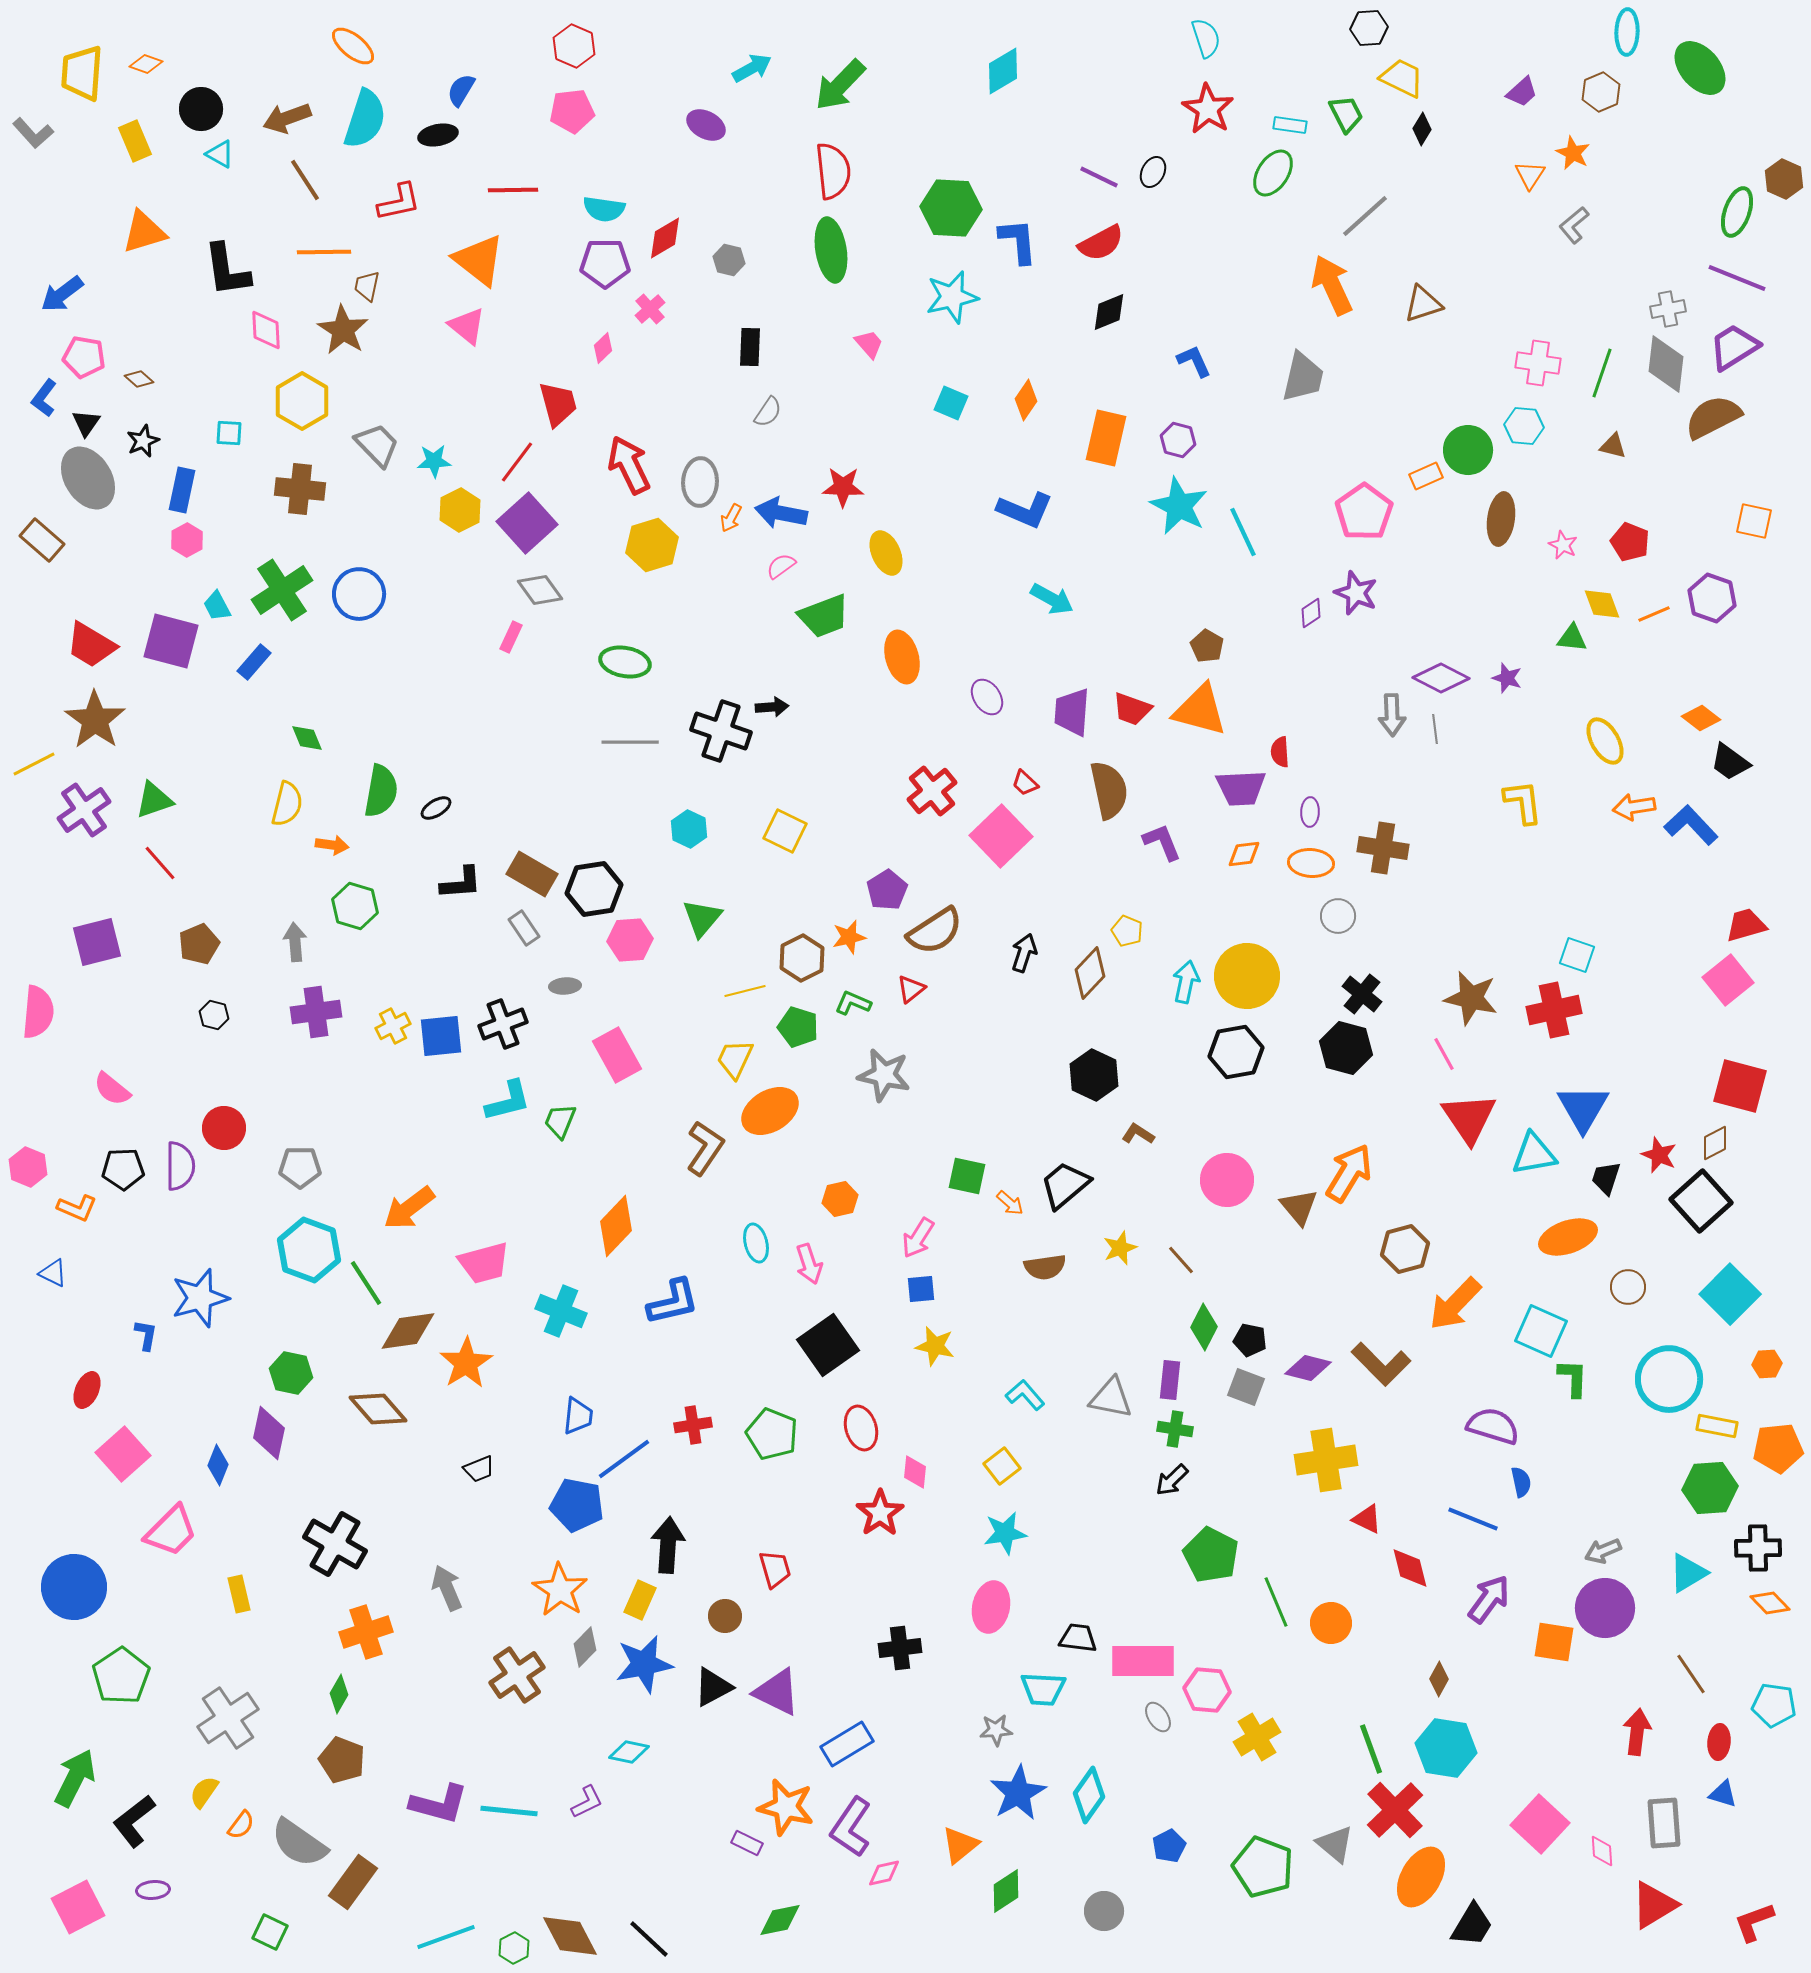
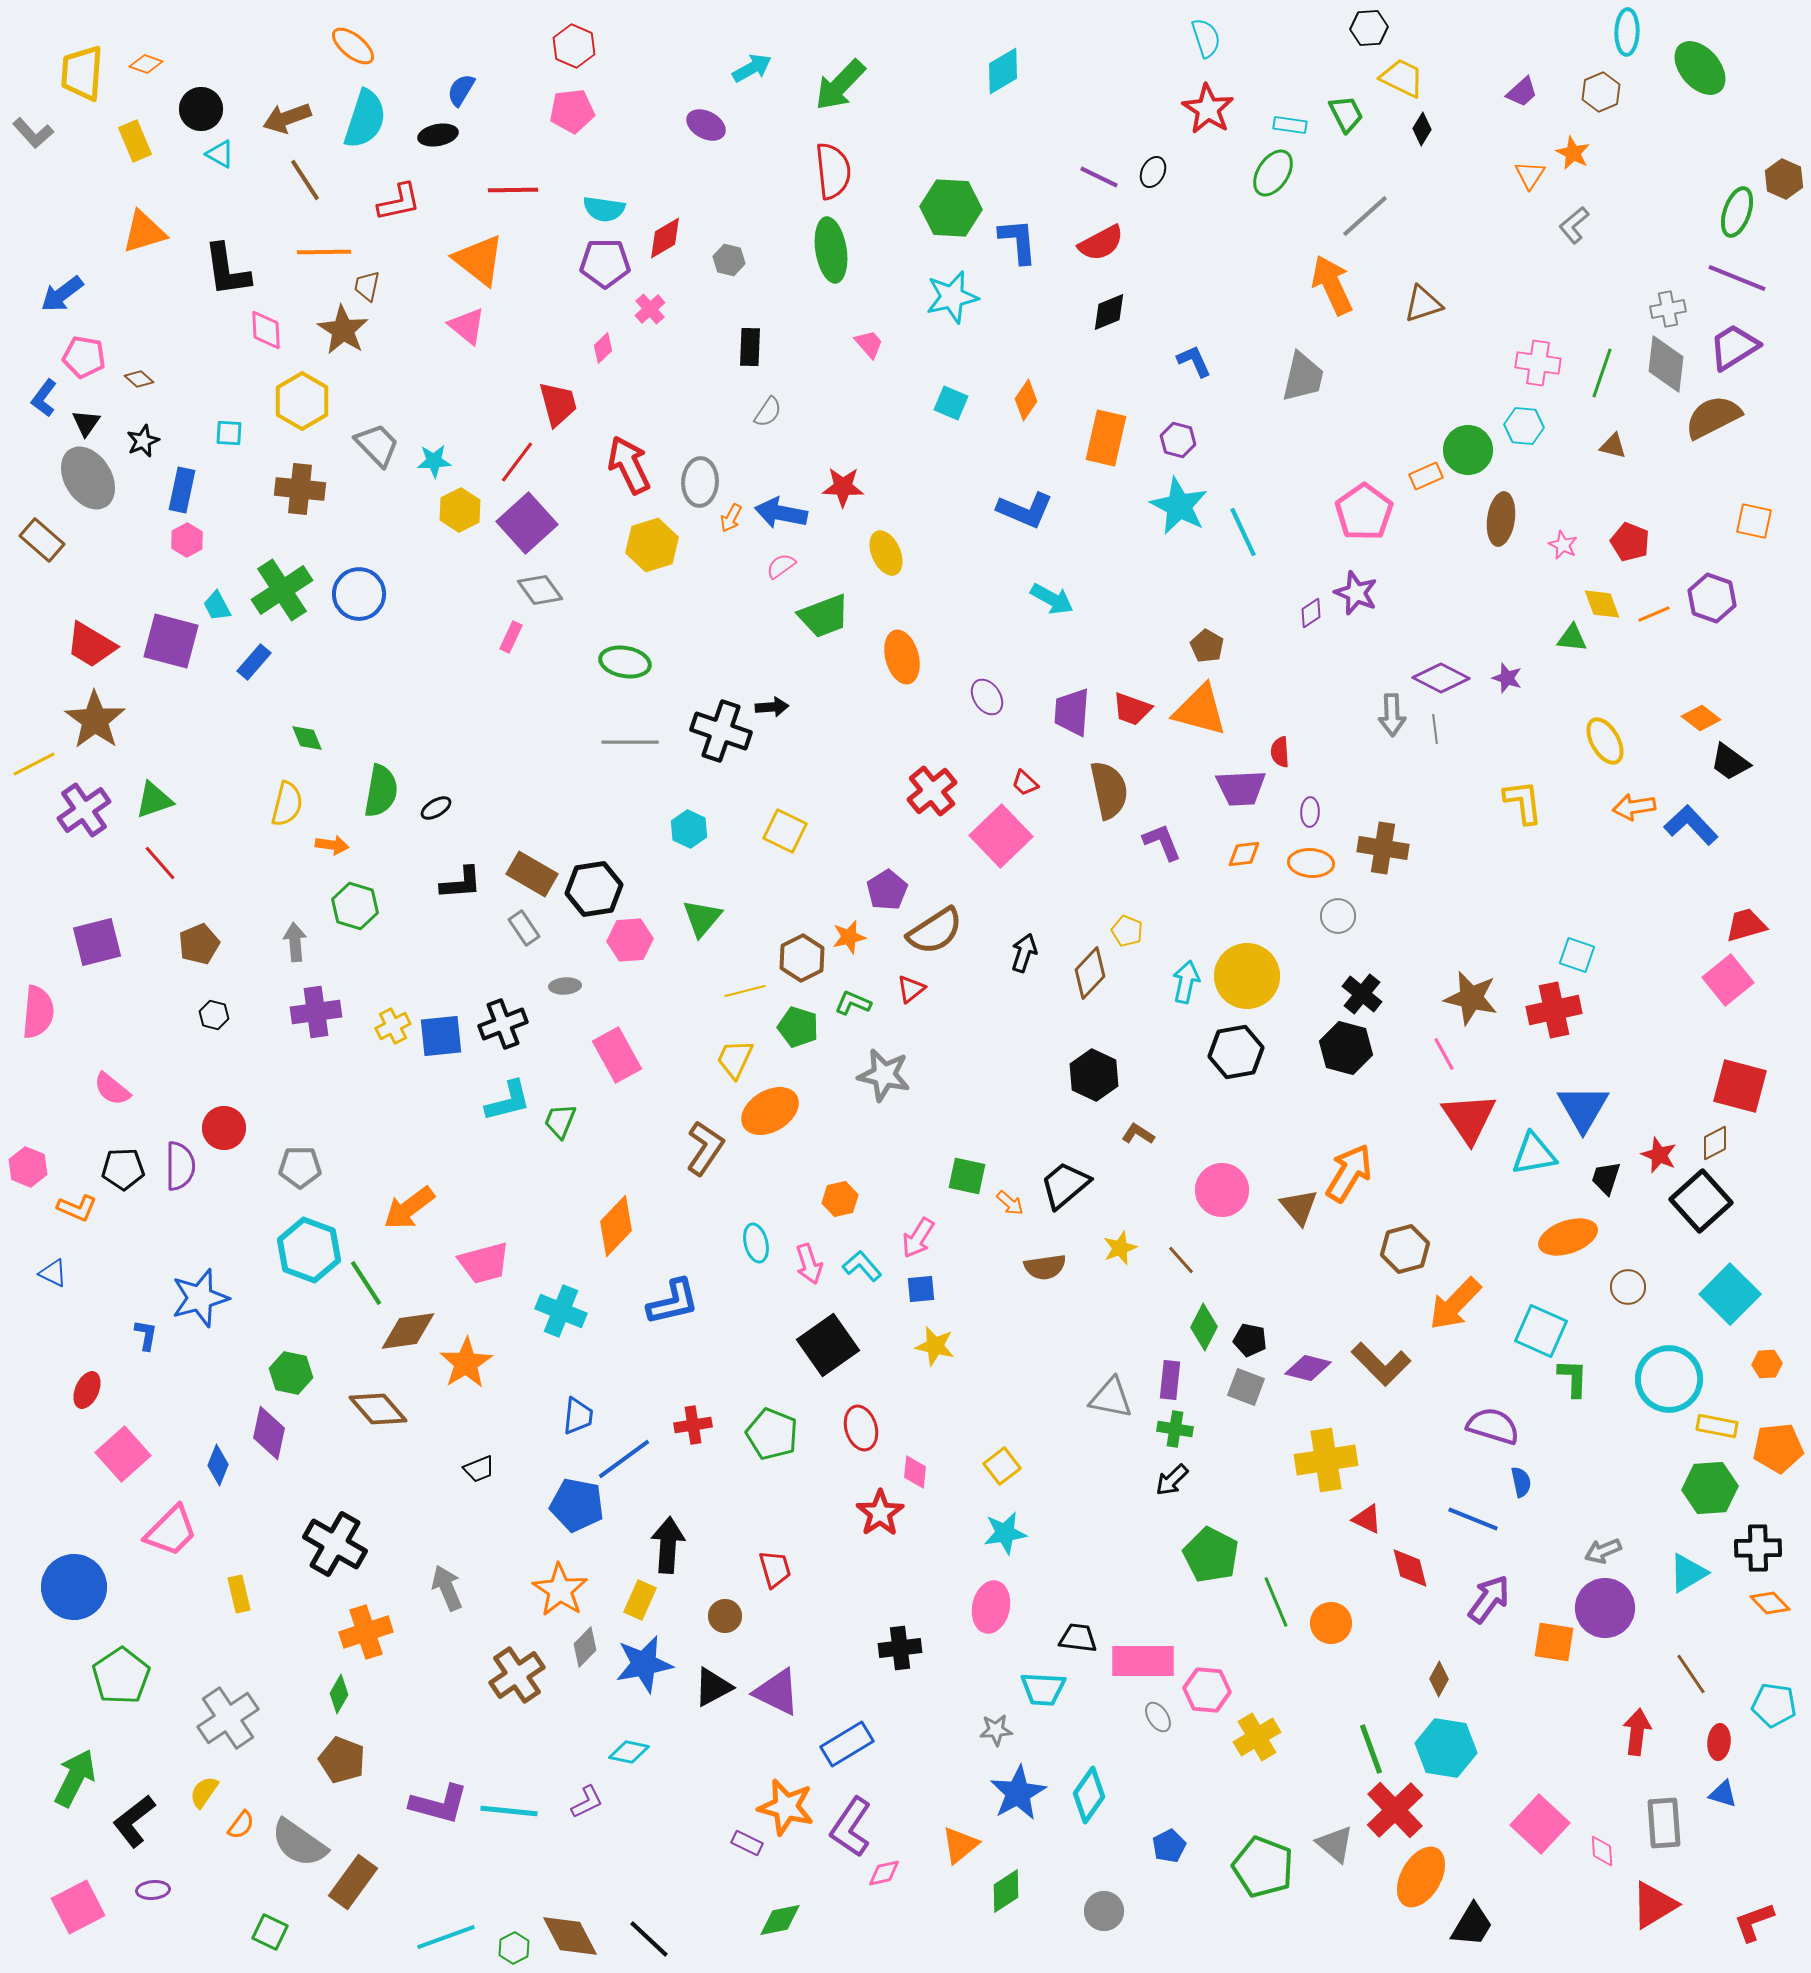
pink circle at (1227, 1180): moved 5 px left, 10 px down
cyan L-shape at (1025, 1395): moved 163 px left, 129 px up
